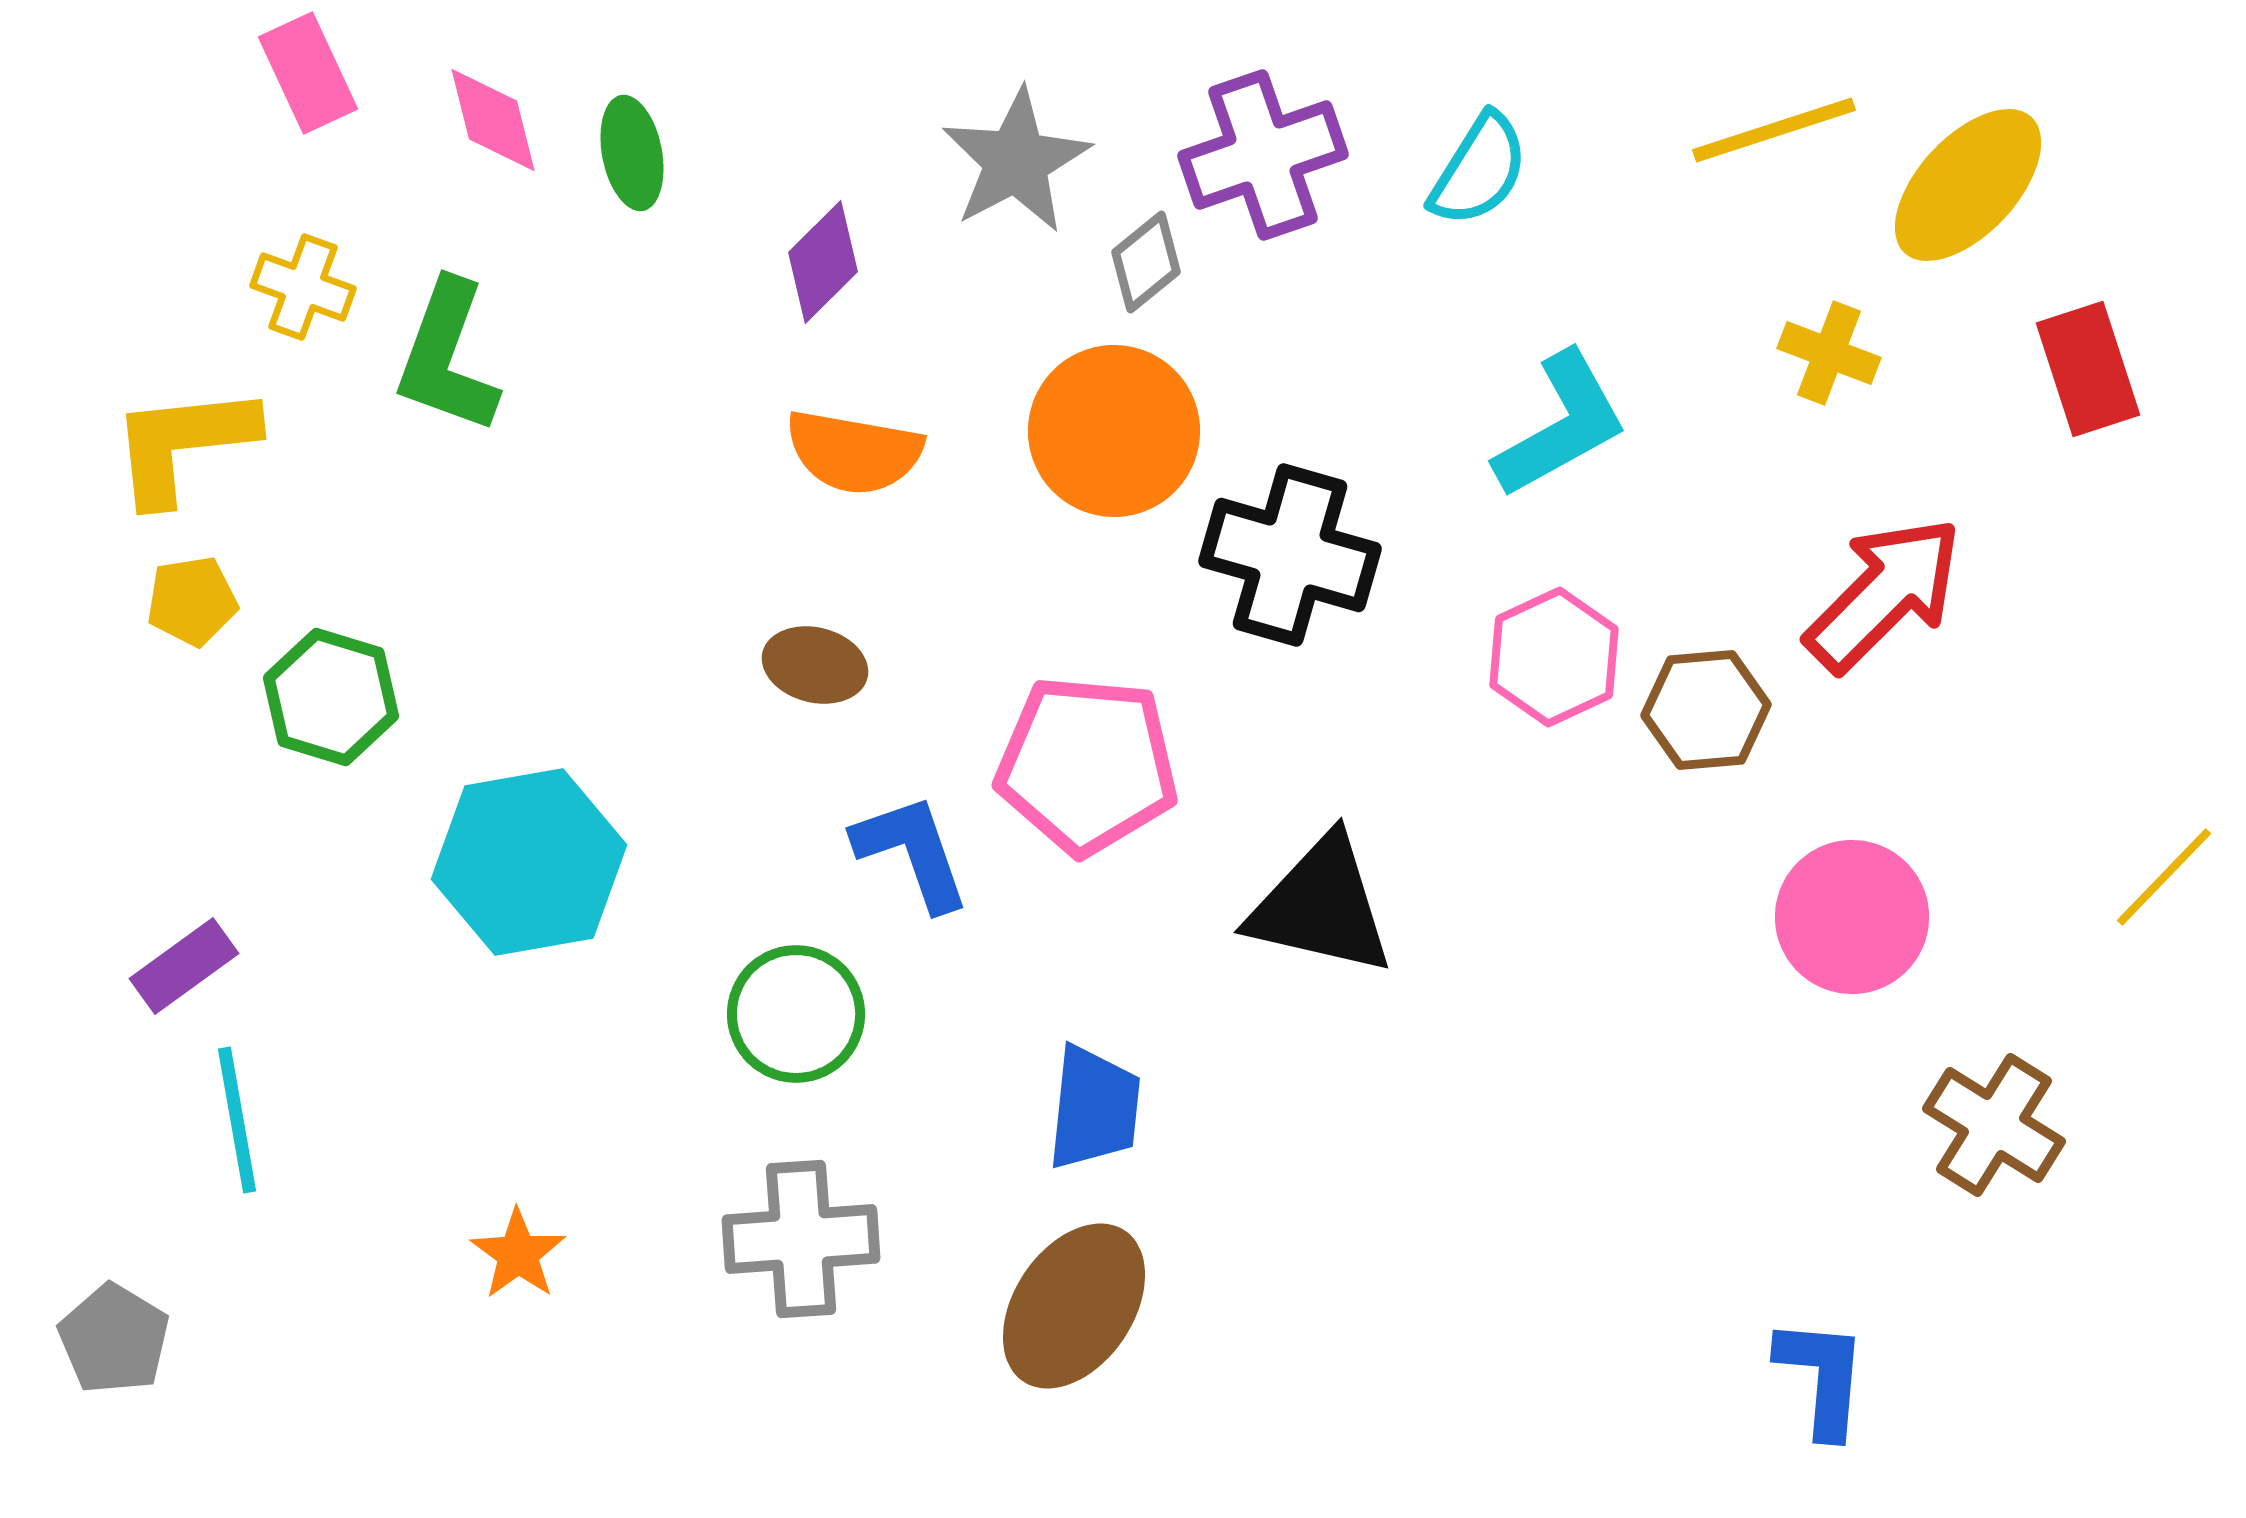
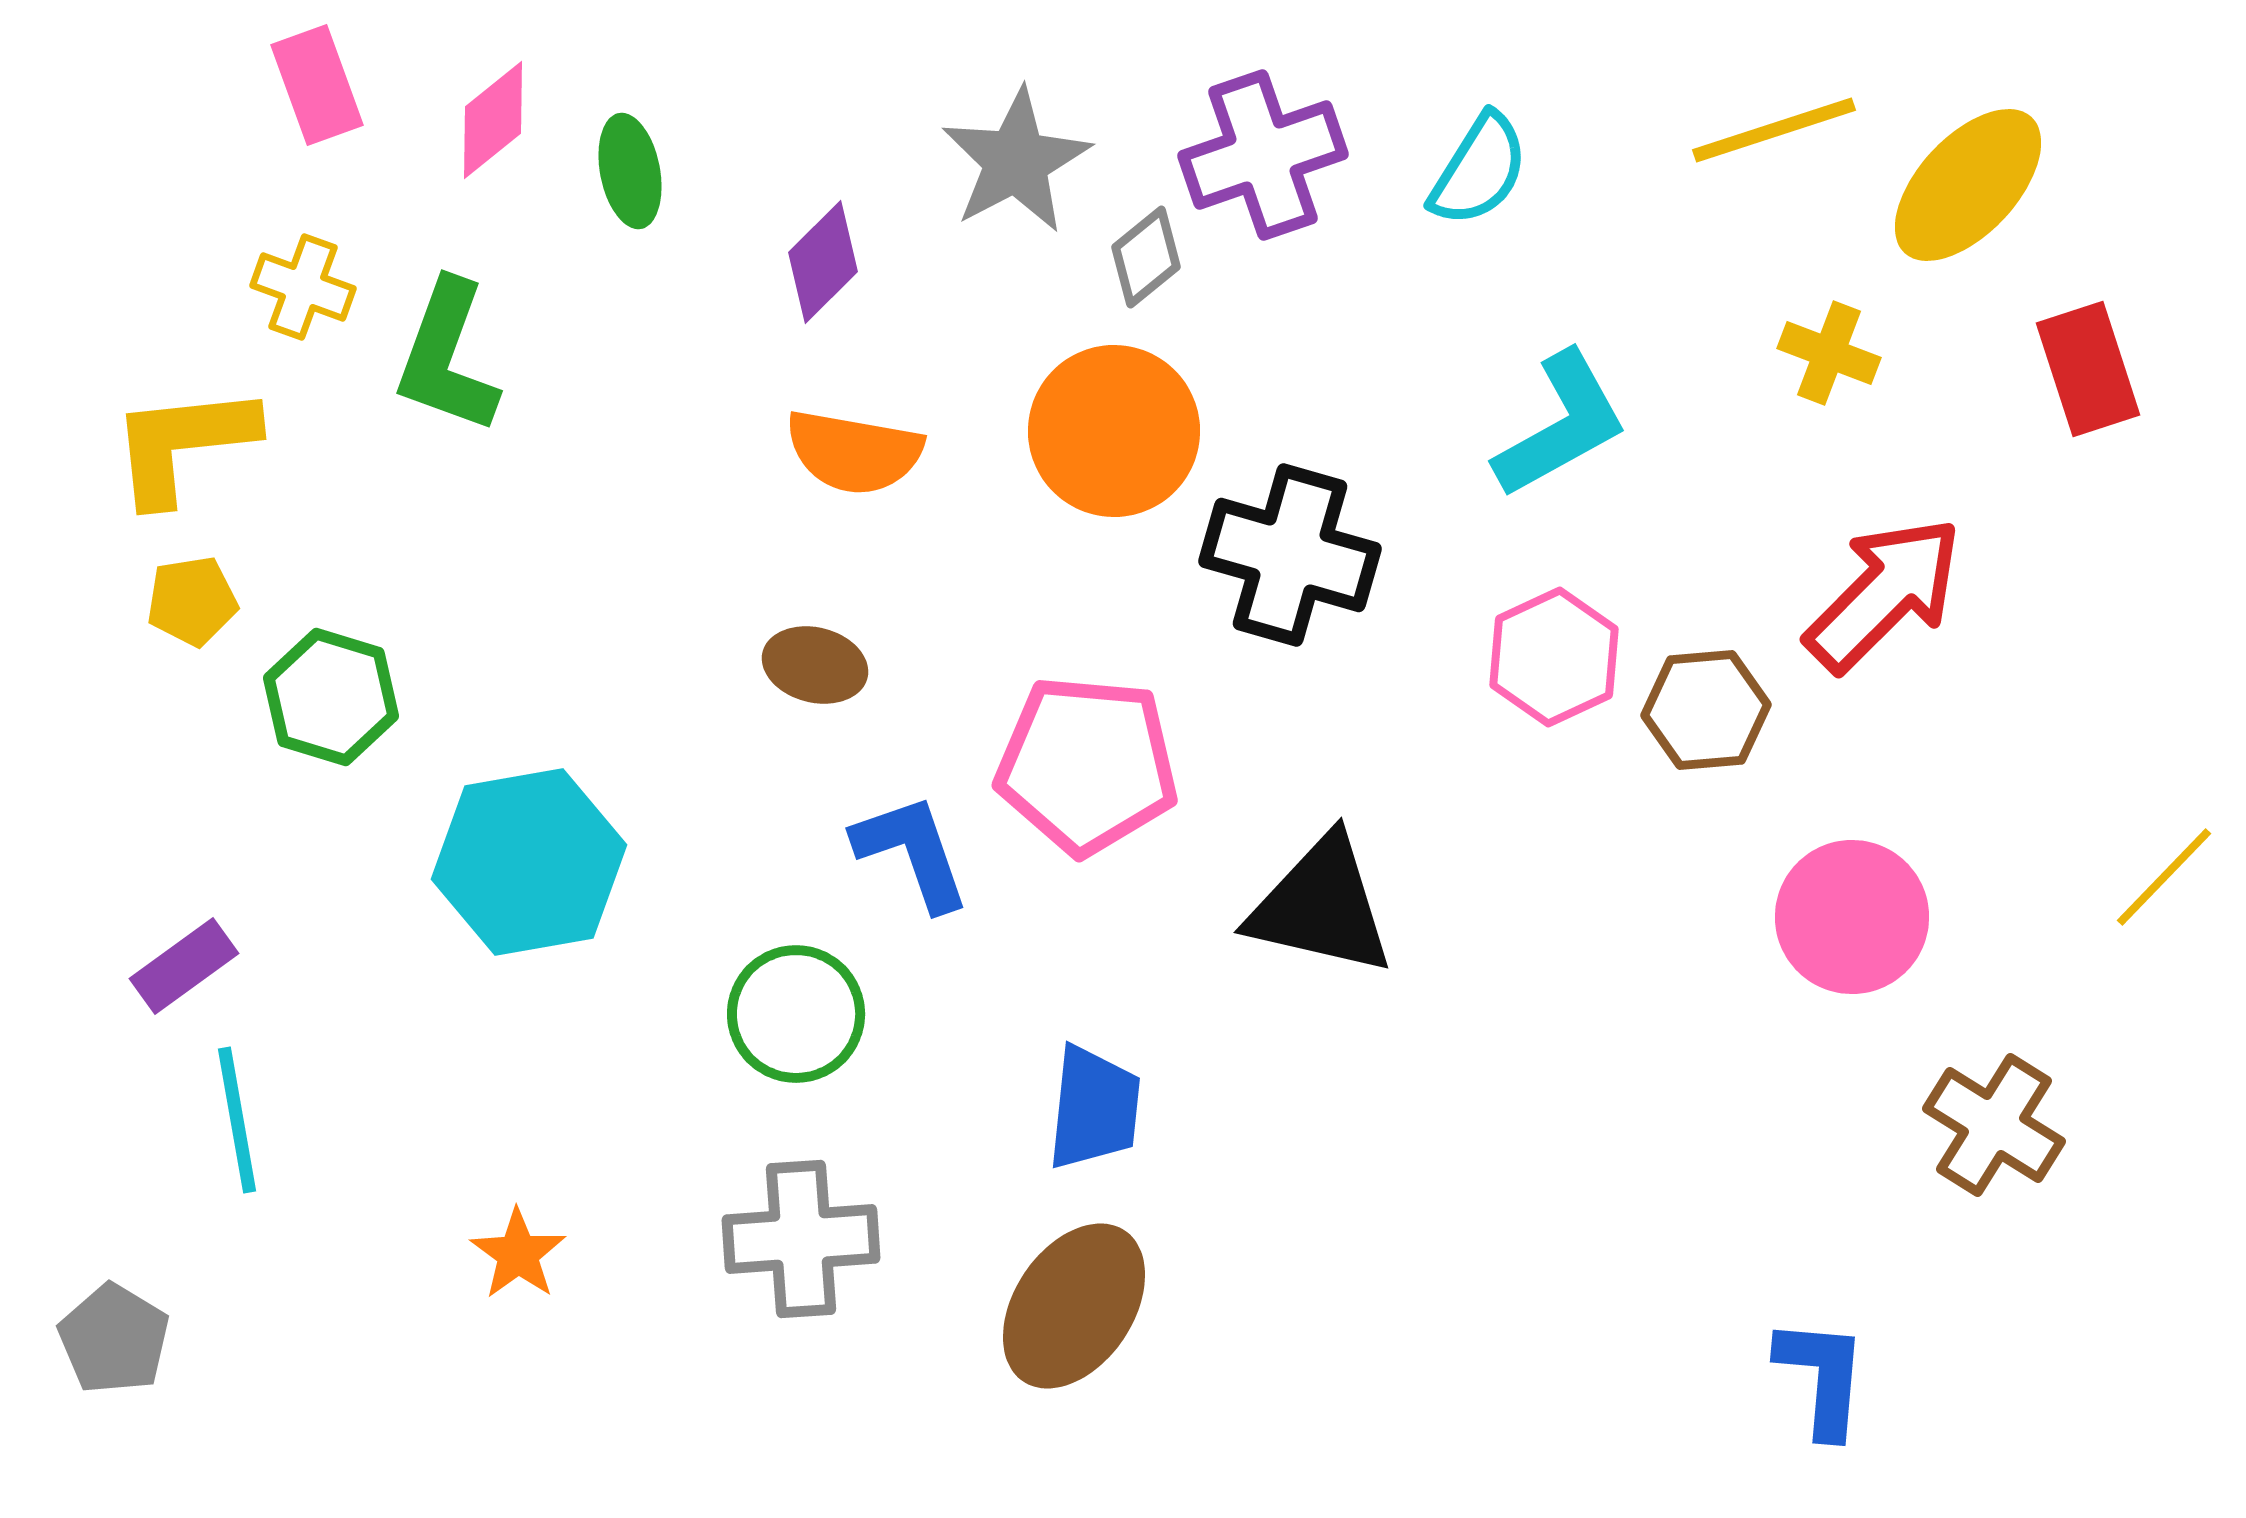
pink rectangle at (308, 73): moved 9 px right, 12 px down; rotated 5 degrees clockwise
pink diamond at (493, 120): rotated 65 degrees clockwise
green ellipse at (632, 153): moved 2 px left, 18 px down
gray diamond at (1146, 262): moved 5 px up
